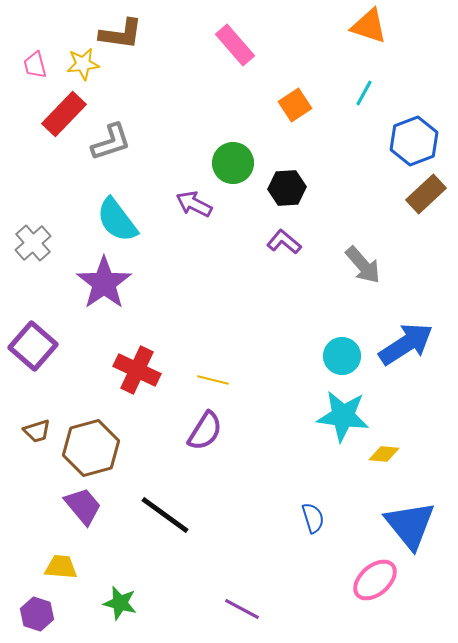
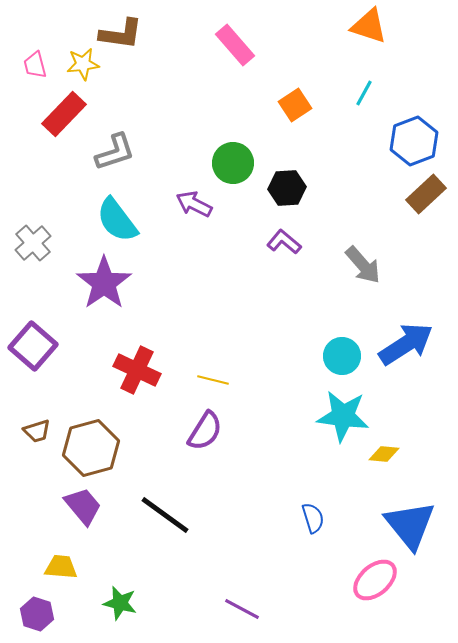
gray L-shape: moved 4 px right, 10 px down
